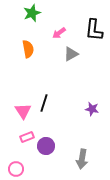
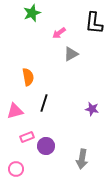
black L-shape: moved 7 px up
orange semicircle: moved 28 px down
pink triangle: moved 8 px left; rotated 48 degrees clockwise
